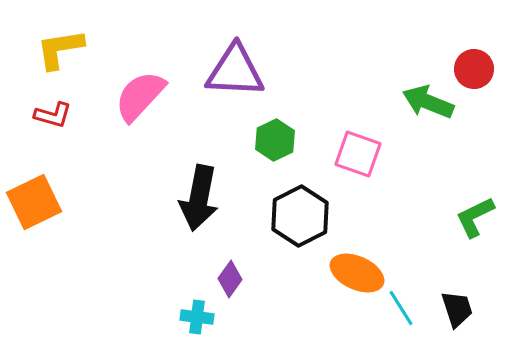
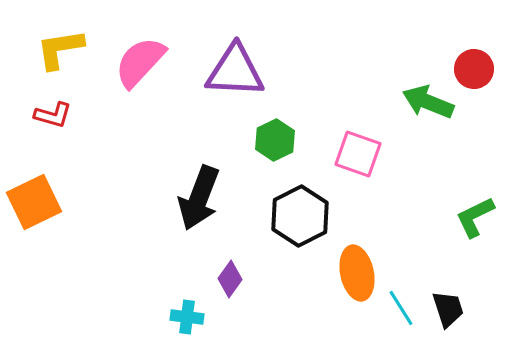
pink semicircle: moved 34 px up
black arrow: rotated 10 degrees clockwise
orange ellipse: rotated 54 degrees clockwise
black trapezoid: moved 9 px left
cyan cross: moved 10 px left
